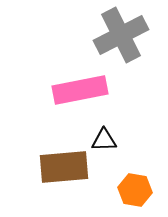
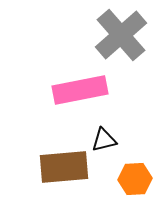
gray cross: rotated 14 degrees counterclockwise
black triangle: rotated 12 degrees counterclockwise
orange hexagon: moved 11 px up; rotated 12 degrees counterclockwise
